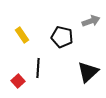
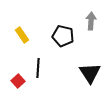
gray arrow: rotated 66 degrees counterclockwise
black pentagon: moved 1 px right, 1 px up
black triangle: moved 2 px right, 1 px down; rotated 20 degrees counterclockwise
